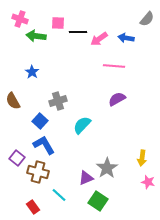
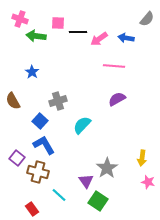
purple triangle: moved 3 px down; rotated 42 degrees counterclockwise
red rectangle: moved 1 px left, 2 px down
